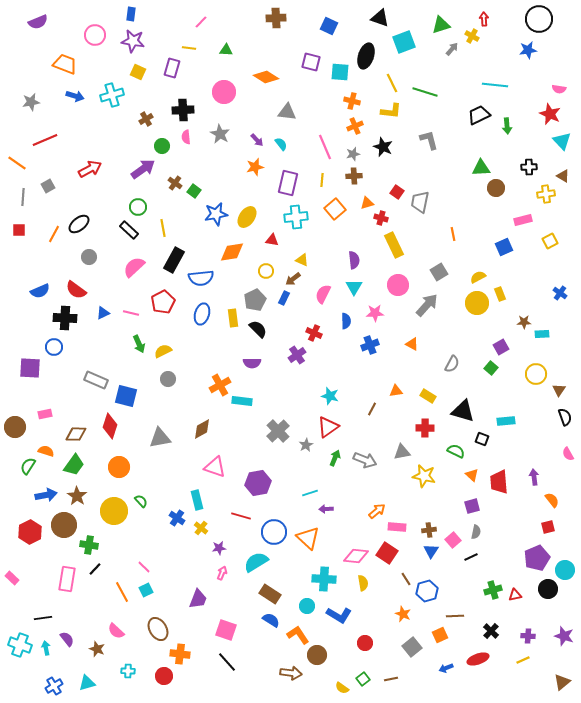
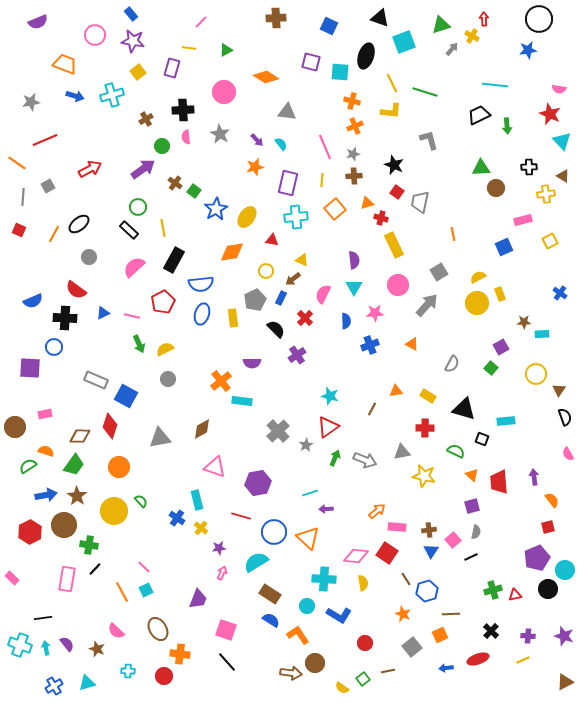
blue rectangle at (131, 14): rotated 48 degrees counterclockwise
green triangle at (226, 50): rotated 32 degrees counterclockwise
yellow square at (138, 72): rotated 28 degrees clockwise
black star at (383, 147): moved 11 px right, 18 px down
blue star at (216, 214): moved 5 px up; rotated 20 degrees counterclockwise
red square at (19, 230): rotated 24 degrees clockwise
blue semicircle at (201, 278): moved 6 px down
blue semicircle at (40, 291): moved 7 px left, 10 px down
blue rectangle at (284, 298): moved 3 px left
pink line at (131, 313): moved 1 px right, 3 px down
black semicircle at (258, 329): moved 18 px right
red cross at (314, 333): moved 9 px left, 15 px up; rotated 21 degrees clockwise
yellow semicircle at (163, 351): moved 2 px right, 2 px up
orange cross at (220, 385): moved 1 px right, 4 px up; rotated 10 degrees counterclockwise
blue square at (126, 396): rotated 15 degrees clockwise
black triangle at (463, 411): moved 1 px right, 2 px up
brown diamond at (76, 434): moved 4 px right, 2 px down
green semicircle at (28, 466): rotated 24 degrees clockwise
brown line at (455, 616): moved 4 px left, 2 px up
purple semicircle at (67, 639): moved 5 px down
brown circle at (317, 655): moved 2 px left, 8 px down
blue arrow at (446, 668): rotated 16 degrees clockwise
brown line at (391, 679): moved 3 px left, 8 px up
brown triangle at (562, 682): moved 3 px right; rotated 12 degrees clockwise
